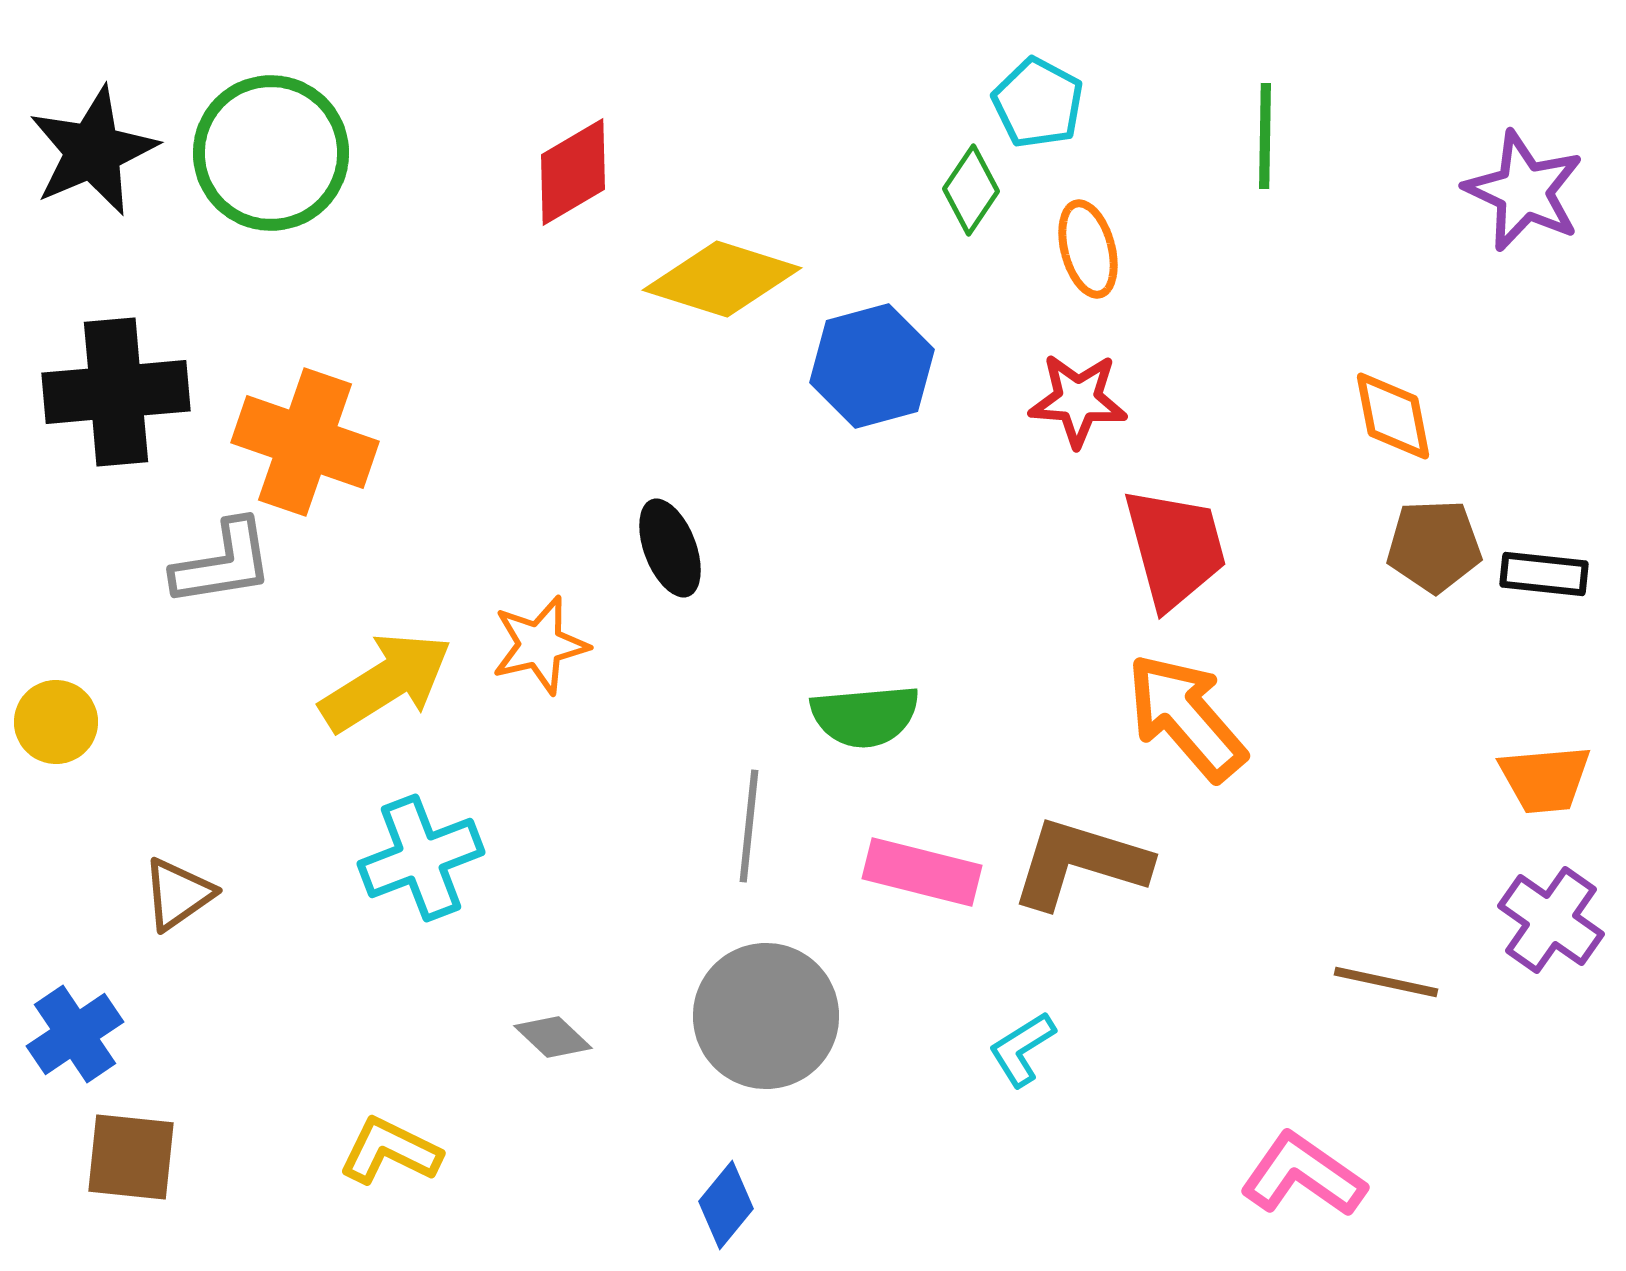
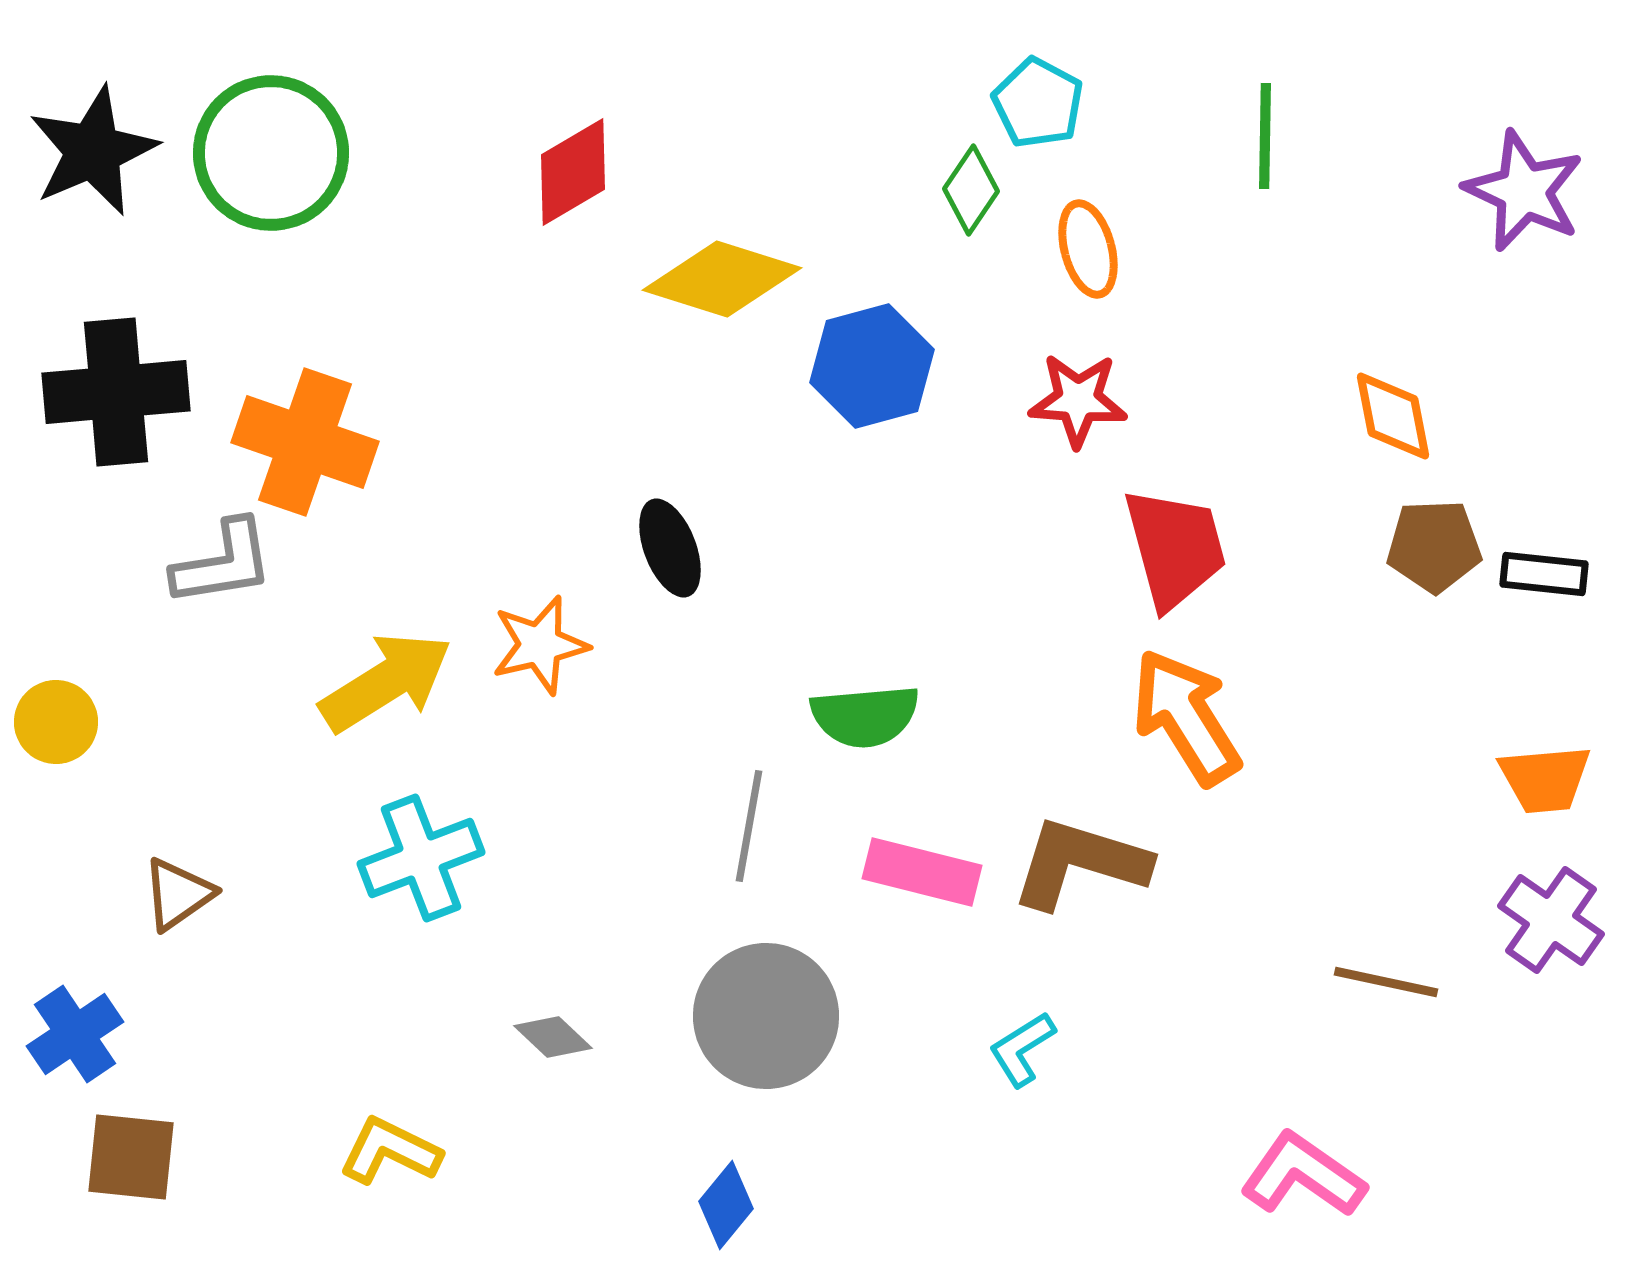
orange arrow: rotated 9 degrees clockwise
gray line: rotated 4 degrees clockwise
